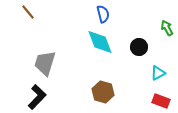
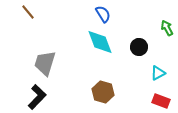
blue semicircle: rotated 18 degrees counterclockwise
